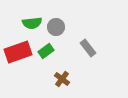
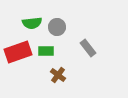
gray circle: moved 1 px right
green rectangle: rotated 35 degrees clockwise
brown cross: moved 4 px left, 4 px up
